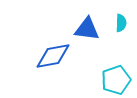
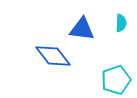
blue triangle: moved 5 px left
blue diamond: rotated 63 degrees clockwise
